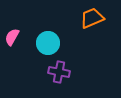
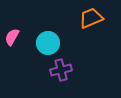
orange trapezoid: moved 1 px left
purple cross: moved 2 px right, 2 px up; rotated 25 degrees counterclockwise
